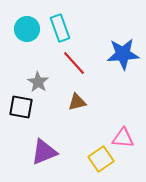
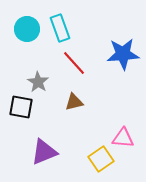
brown triangle: moved 3 px left
